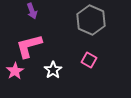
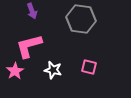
gray hexagon: moved 10 px left, 1 px up; rotated 16 degrees counterclockwise
pink square: moved 7 px down; rotated 14 degrees counterclockwise
white star: rotated 24 degrees counterclockwise
